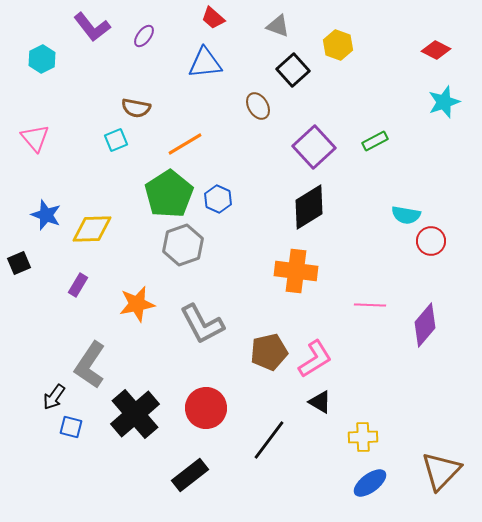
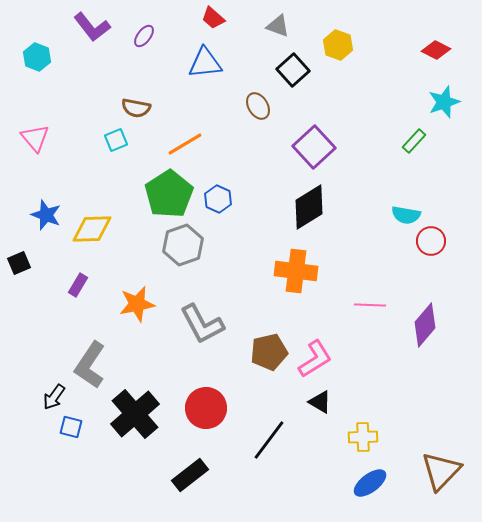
cyan hexagon at (42, 59): moved 5 px left, 2 px up; rotated 12 degrees counterclockwise
green rectangle at (375, 141): moved 39 px right; rotated 20 degrees counterclockwise
